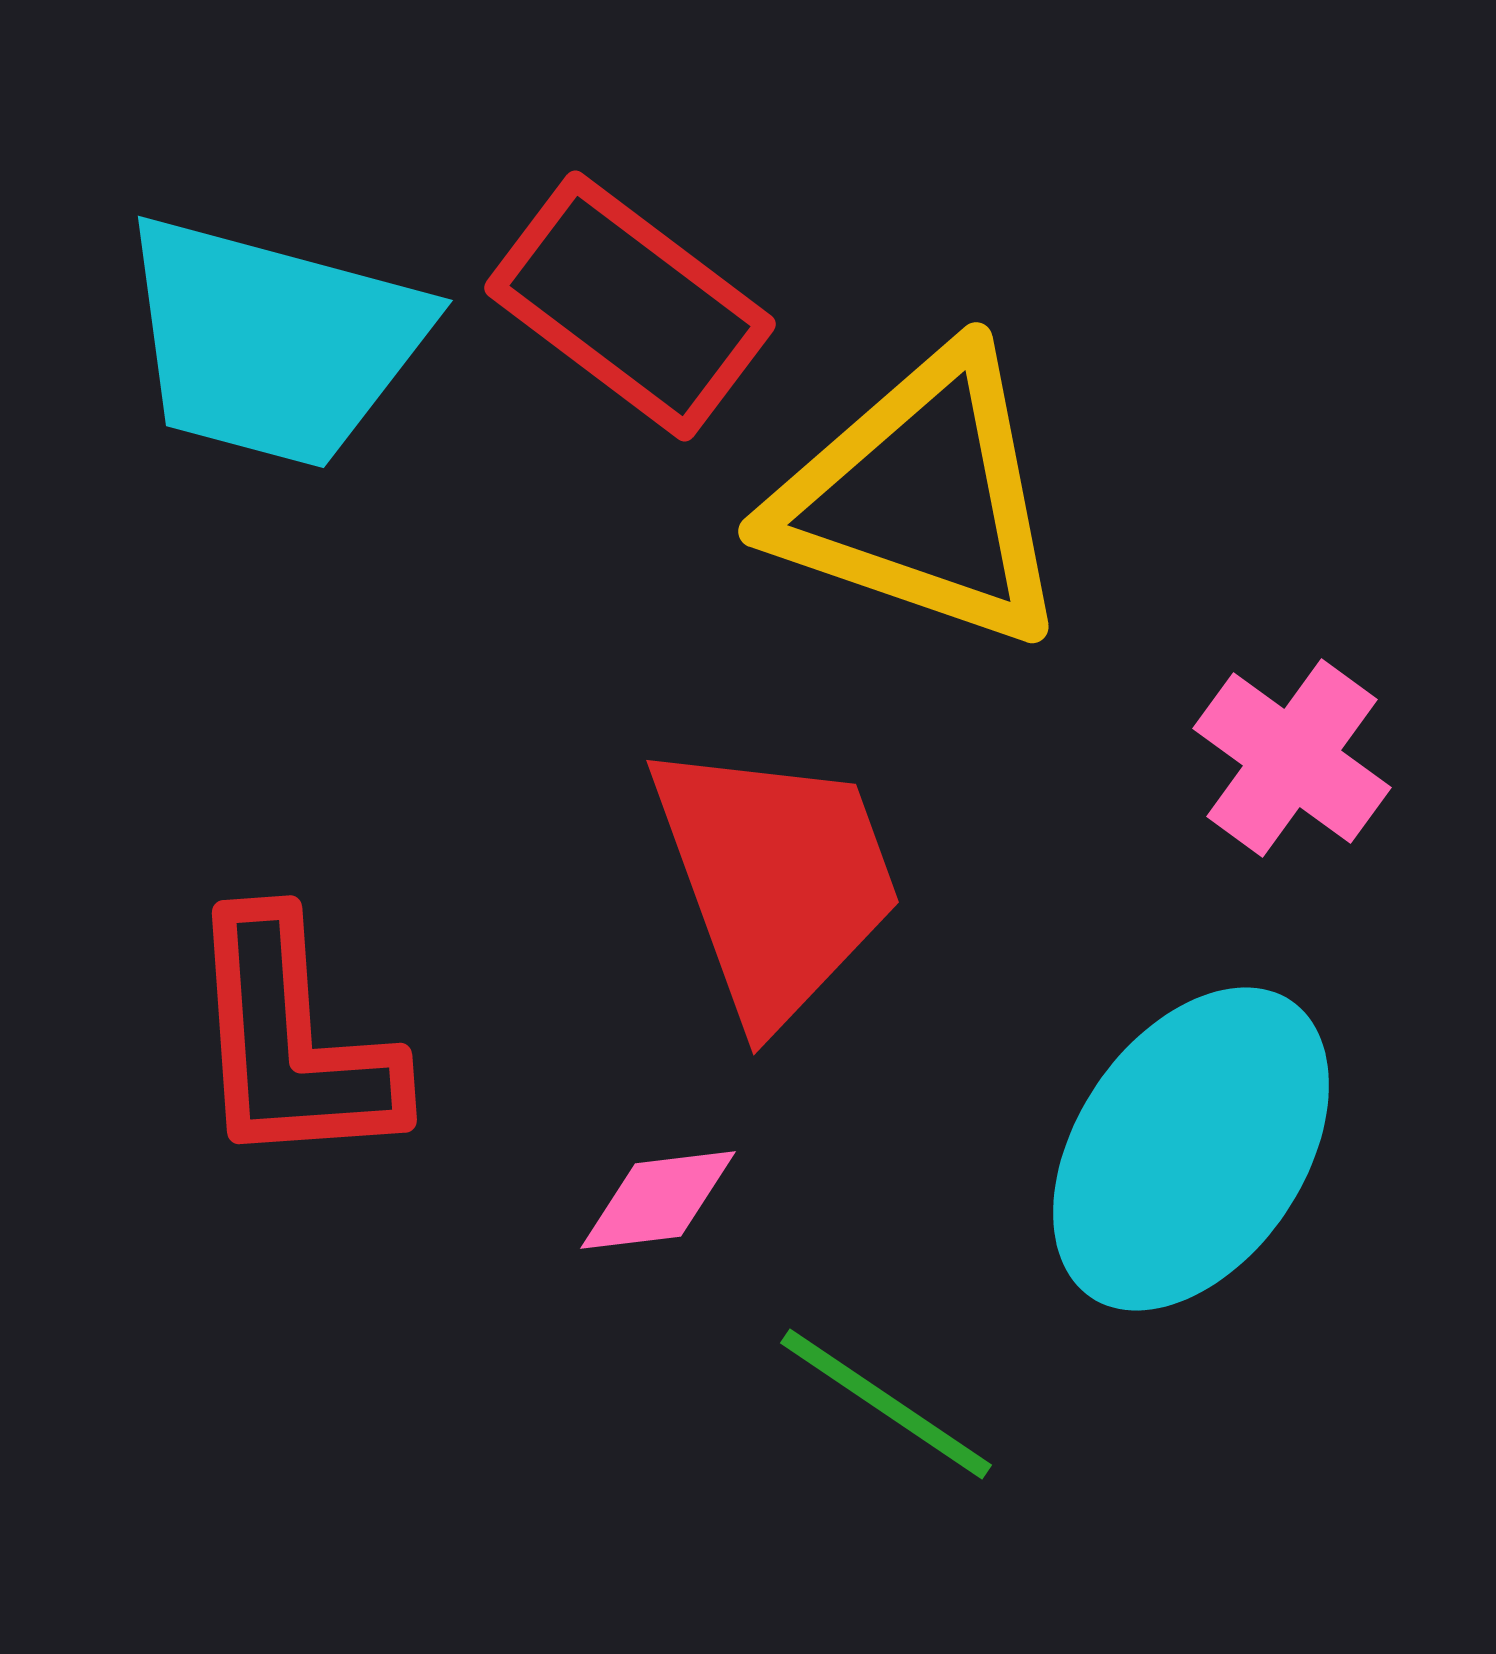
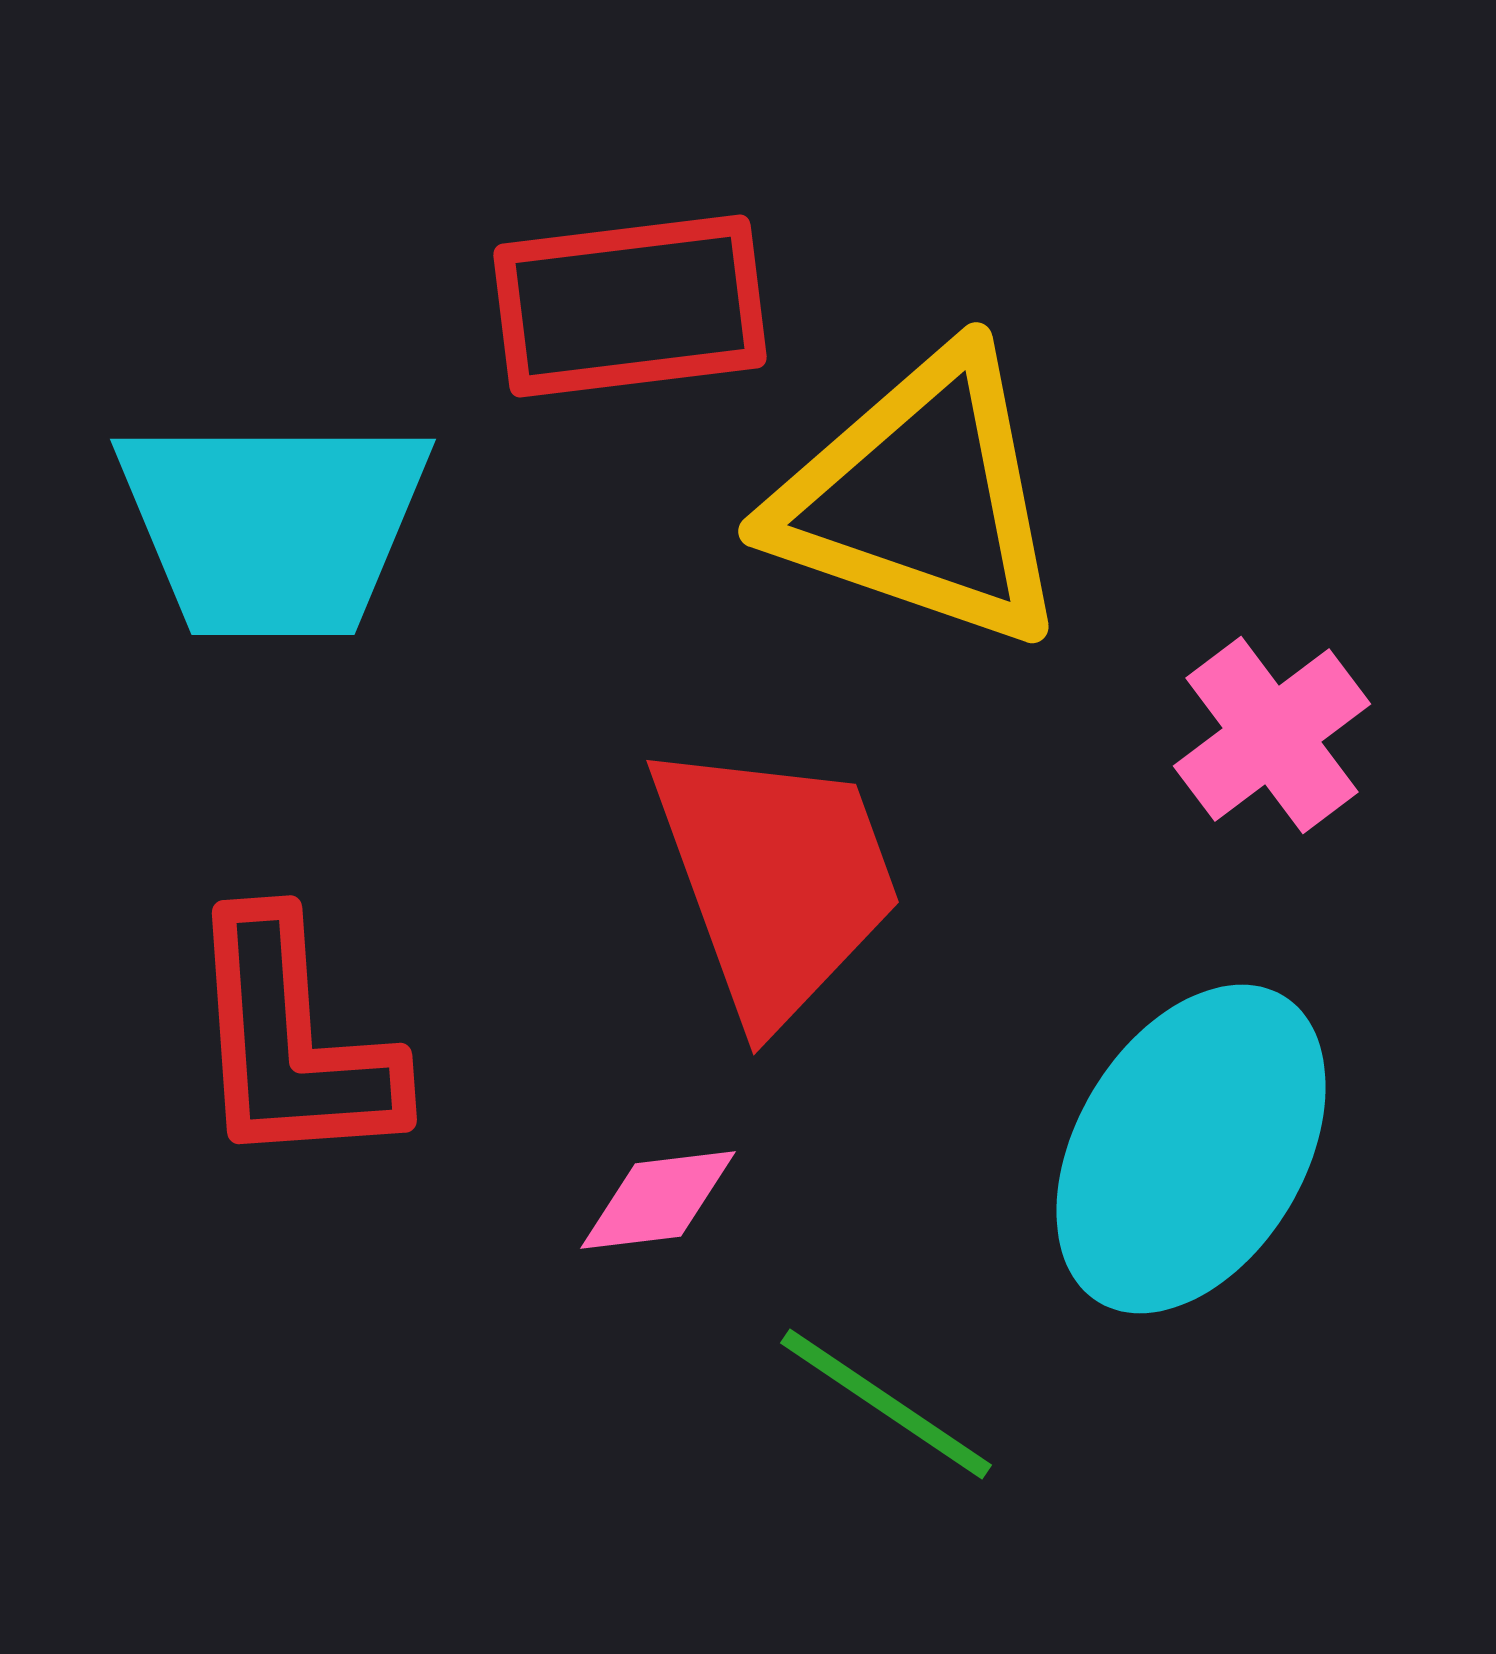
red rectangle: rotated 44 degrees counterclockwise
cyan trapezoid: moved 184 px down; rotated 15 degrees counterclockwise
pink cross: moved 20 px left, 23 px up; rotated 17 degrees clockwise
cyan ellipse: rotated 3 degrees counterclockwise
